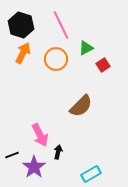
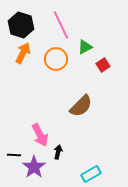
green triangle: moved 1 px left, 1 px up
black line: moved 2 px right; rotated 24 degrees clockwise
